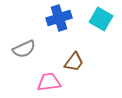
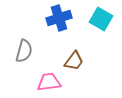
gray semicircle: moved 2 px down; rotated 50 degrees counterclockwise
brown trapezoid: moved 1 px up
